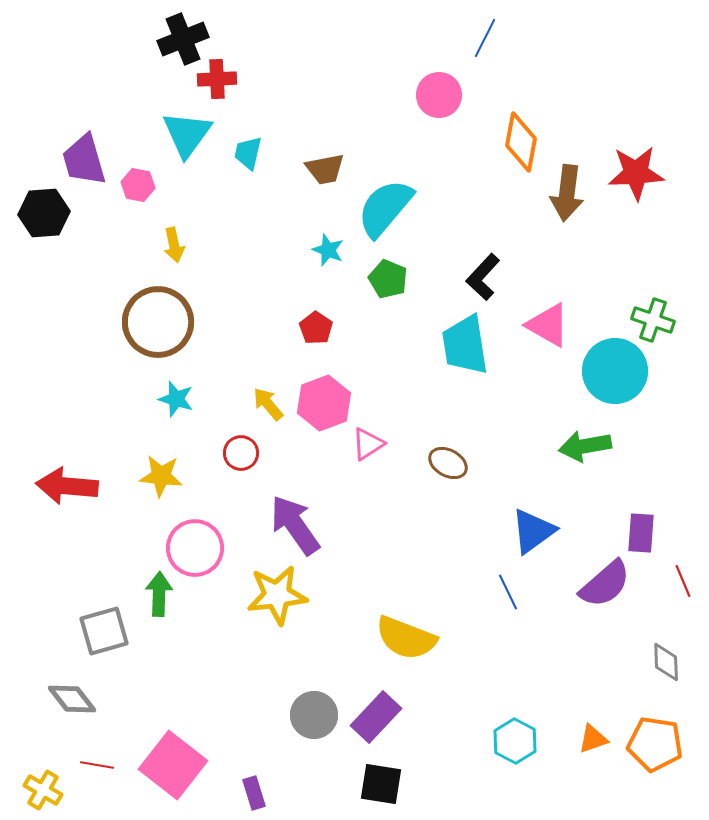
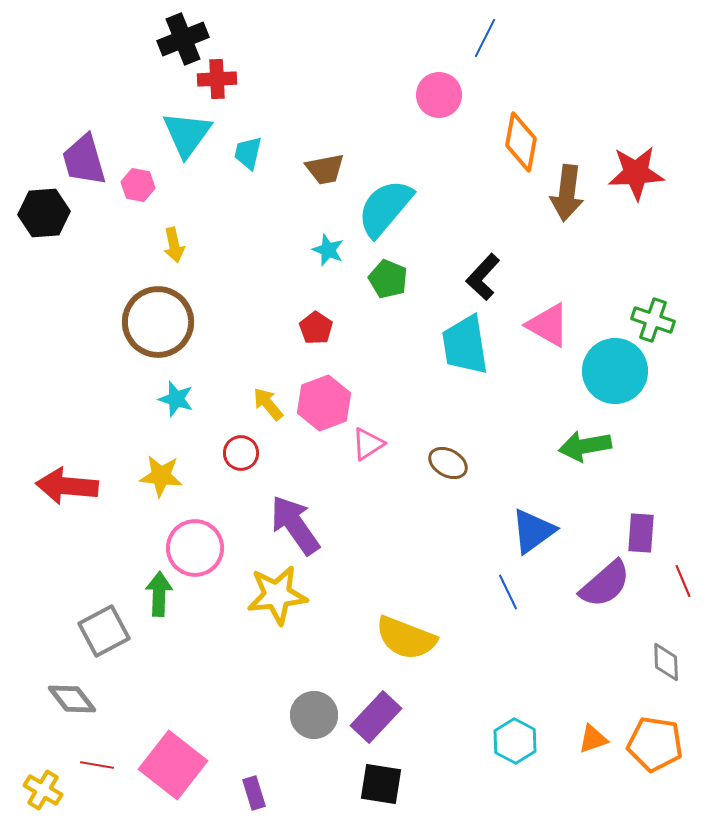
gray square at (104, 631): rotated 12 degrees counterclockwise
